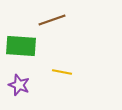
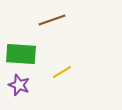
green rectangle: moved 8 px down
yellow line: rotated 42 degrees counterclockwise
